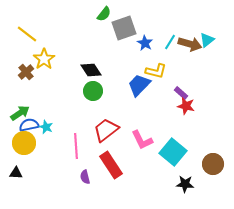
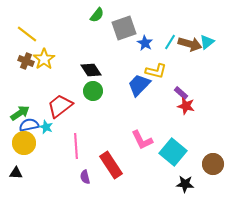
green semicircle: moved 7 px left, 1 px down
cyan triangle: moved 2 px down
brown cross: moved 11 px up; rotated 28 degrees counterclockwise
red trapezoid: moved 46 px left, 24 px up
